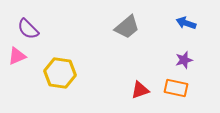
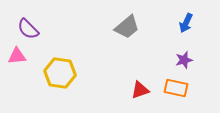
blue arrow: rotated 84 degrees counterclockwise
pink triangle: rotated 18 degrees clockwise
